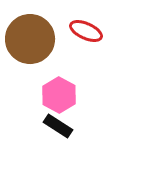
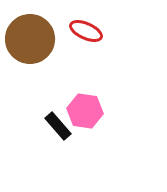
pink hexagon: moved 26 px right, 16 px down; rotated 20 degrees counterclockwise
black rectangle: rotated 16 degrees clockwise
